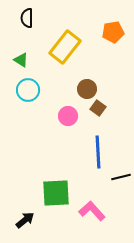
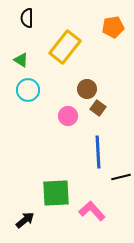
orange pentagon: moved 5 px up
